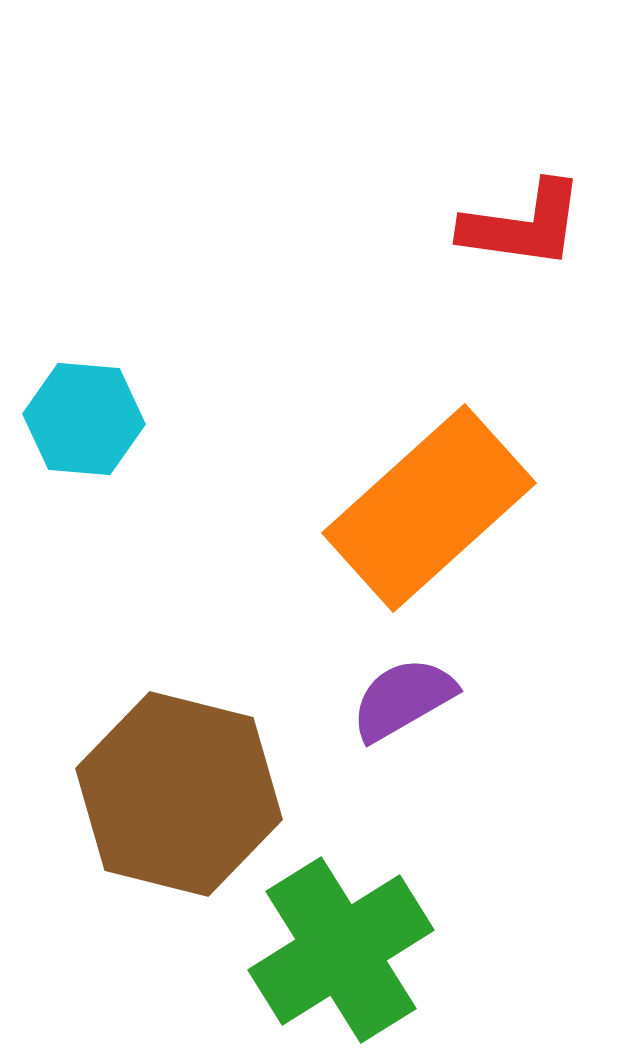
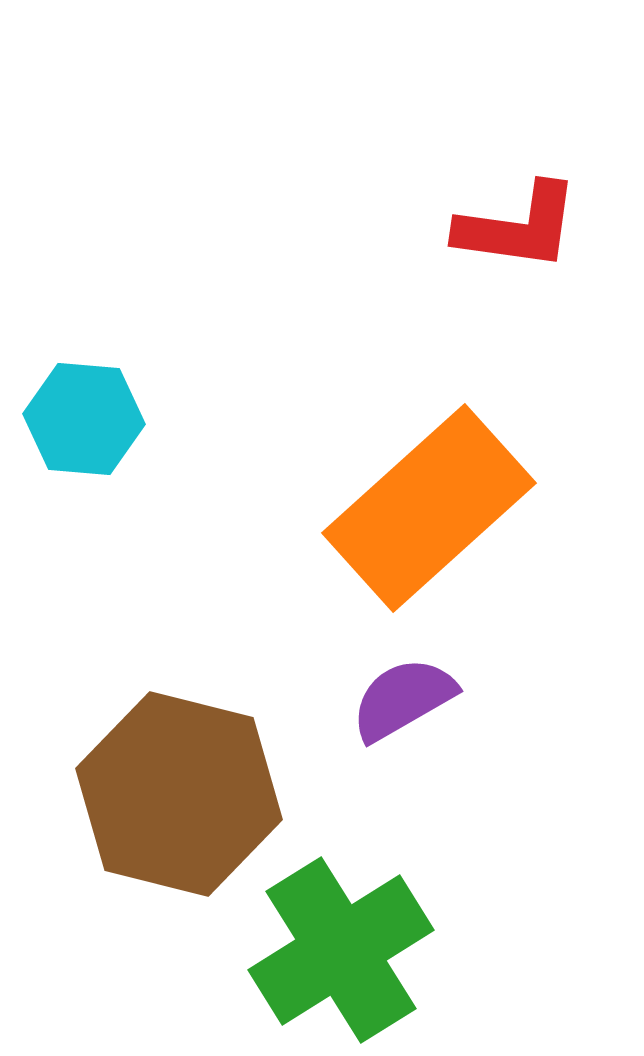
red L-shape: moved 5 px left, 2 px down
